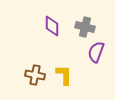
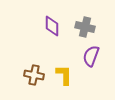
purple semicircle: moved 5 px left, 4 px down
brown cross: moved 1 px left
